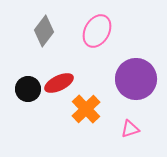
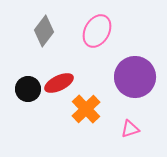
purple circle: moved 1 px left, 2 px up
